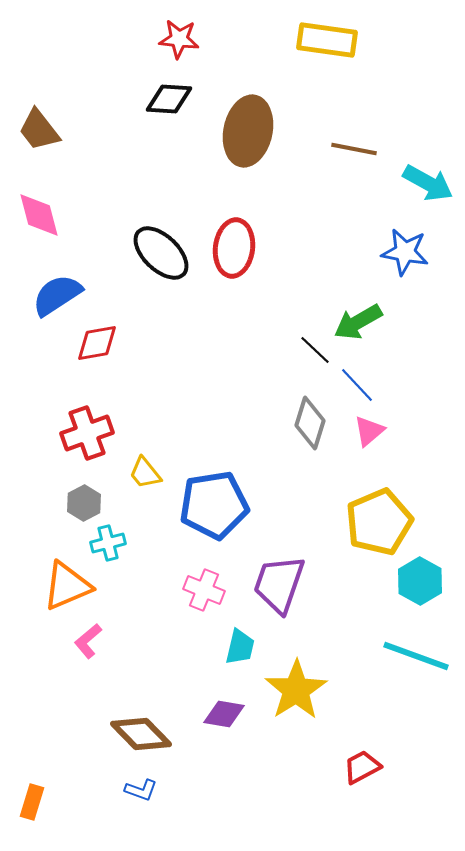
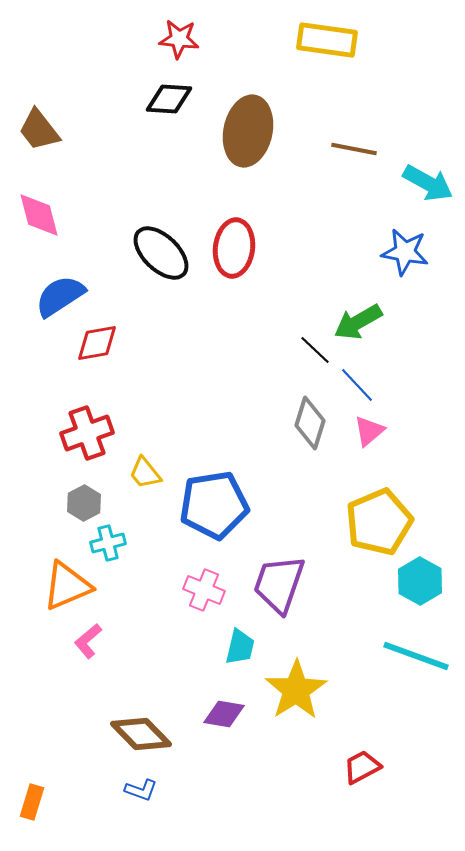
blue semicircle: moved 3 px right, 1 px down
